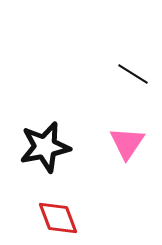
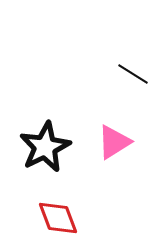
pink triangle: moved 13 px left, 1 px up; rotated 24 degrees clockwise
black star: rotated 15 degrees counterclockwise
